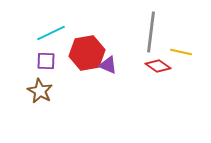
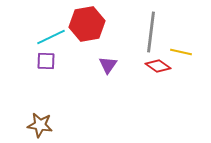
cyan line: moved 4 px down
red hexagon: moved 29 px up
purple triangle: rotated 42 degrees clockwise
brown star: moved 34 px down; rotated 20 degrees counterclockwise
